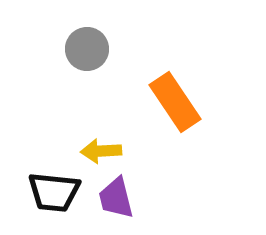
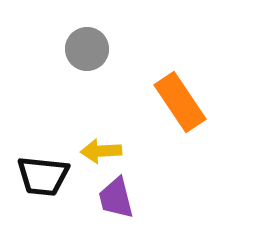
orange rectangle: moved 5 px right
black trapezoid: moved 11 px left, 16 px up
